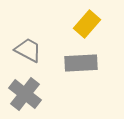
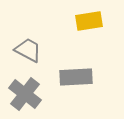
yellow rectangle: moved 2 px right, 3 px up; rotated 40 degrees clockwise
gray rectangle: moved 5 px left, 14 px down
